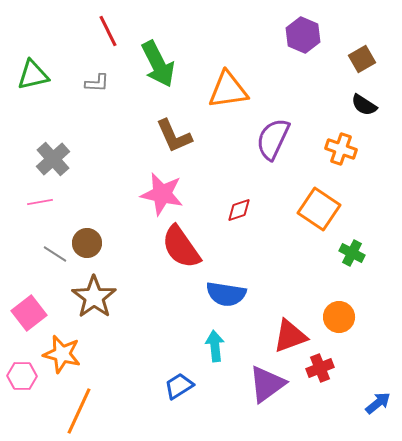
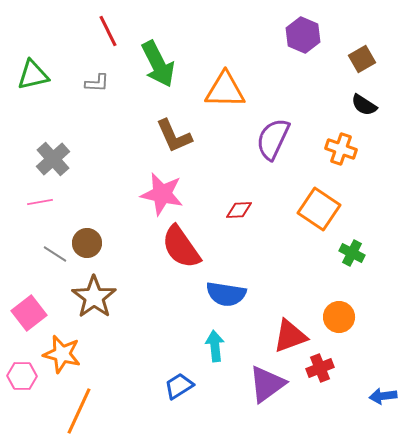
orange triangle: moved 3 px left; rotated 9 degrees clockwise
red diamond: rotated 16 degrees clockwise
blue arrow: moved 5 px right, 7 px up; rotated 148 degrees counterclockwise
